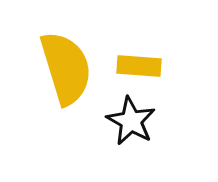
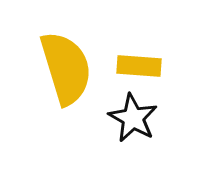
black star: moved 2 px right, 3 px up
